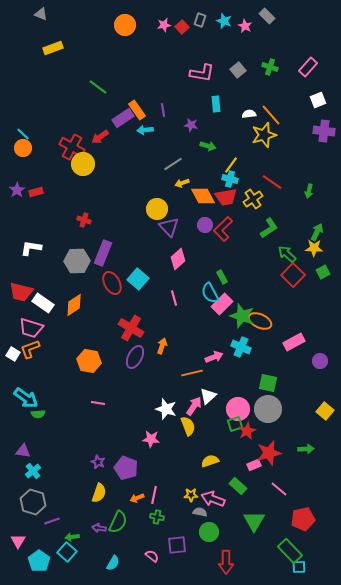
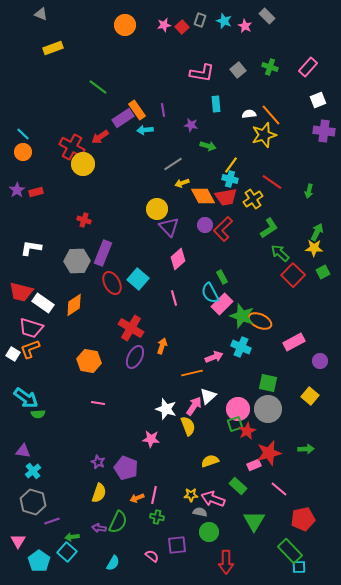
orange circle at (23, 148): moved 4 px down
green arrow at (287, 254): moved 7 px left, 1 px up
yellow square at (325, 411): moved 15 px left, 15 px up
